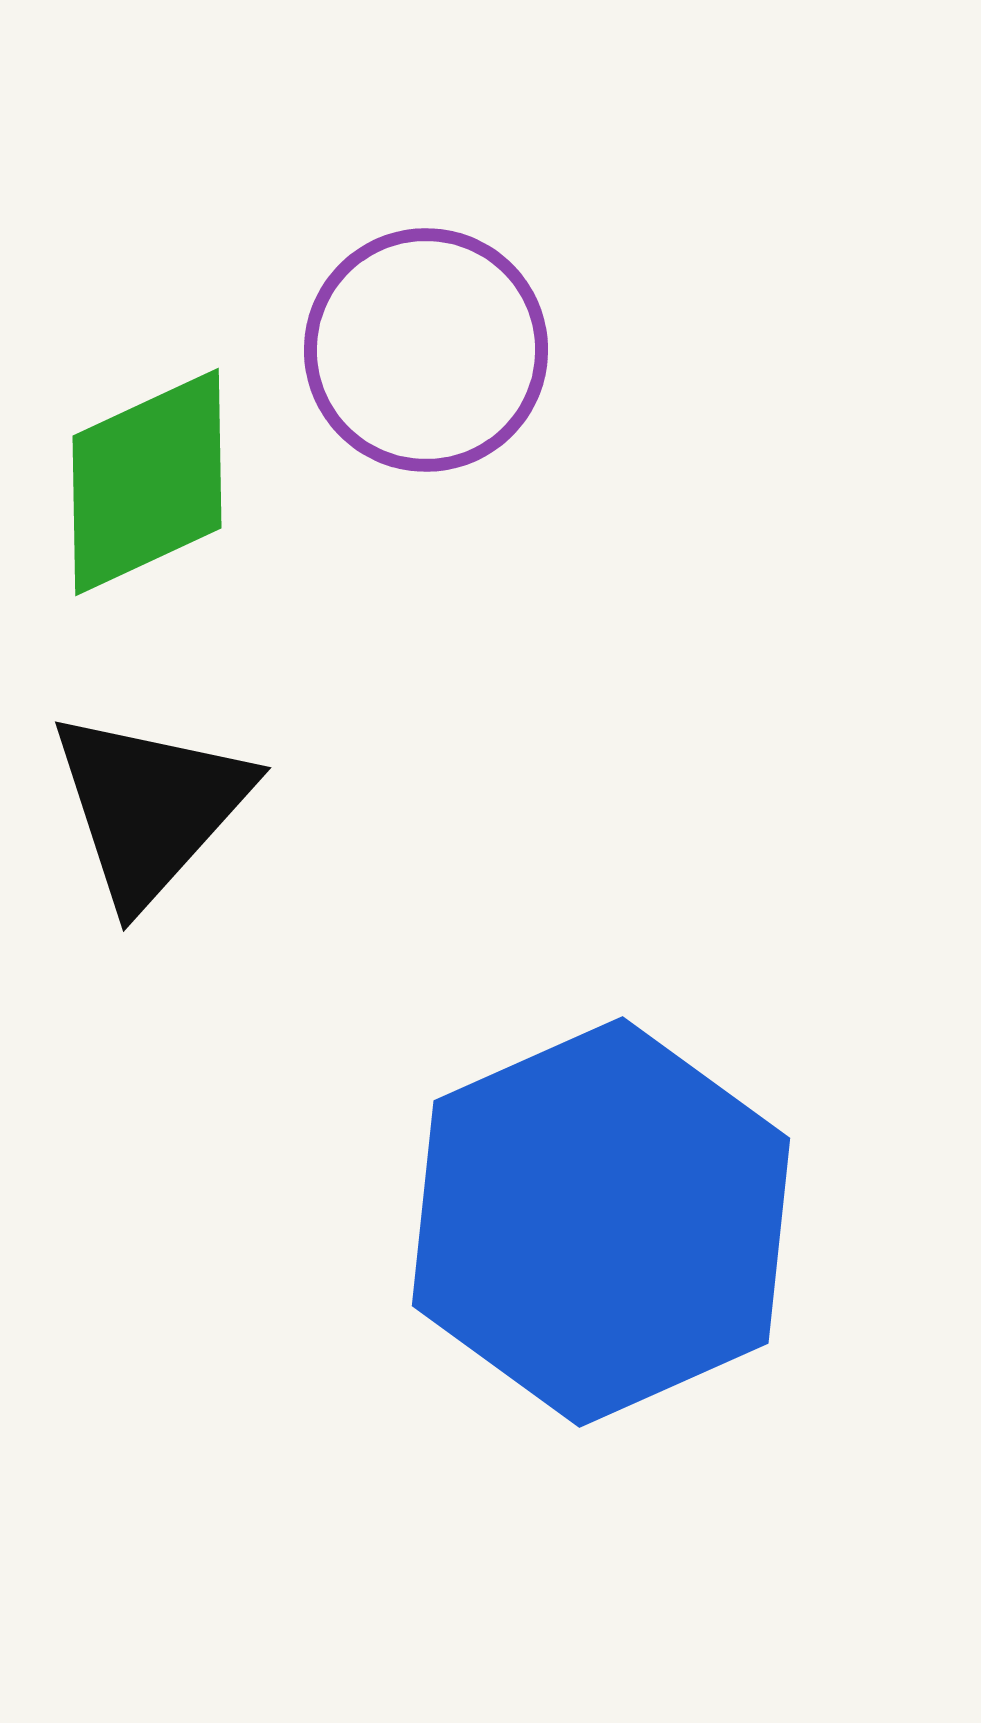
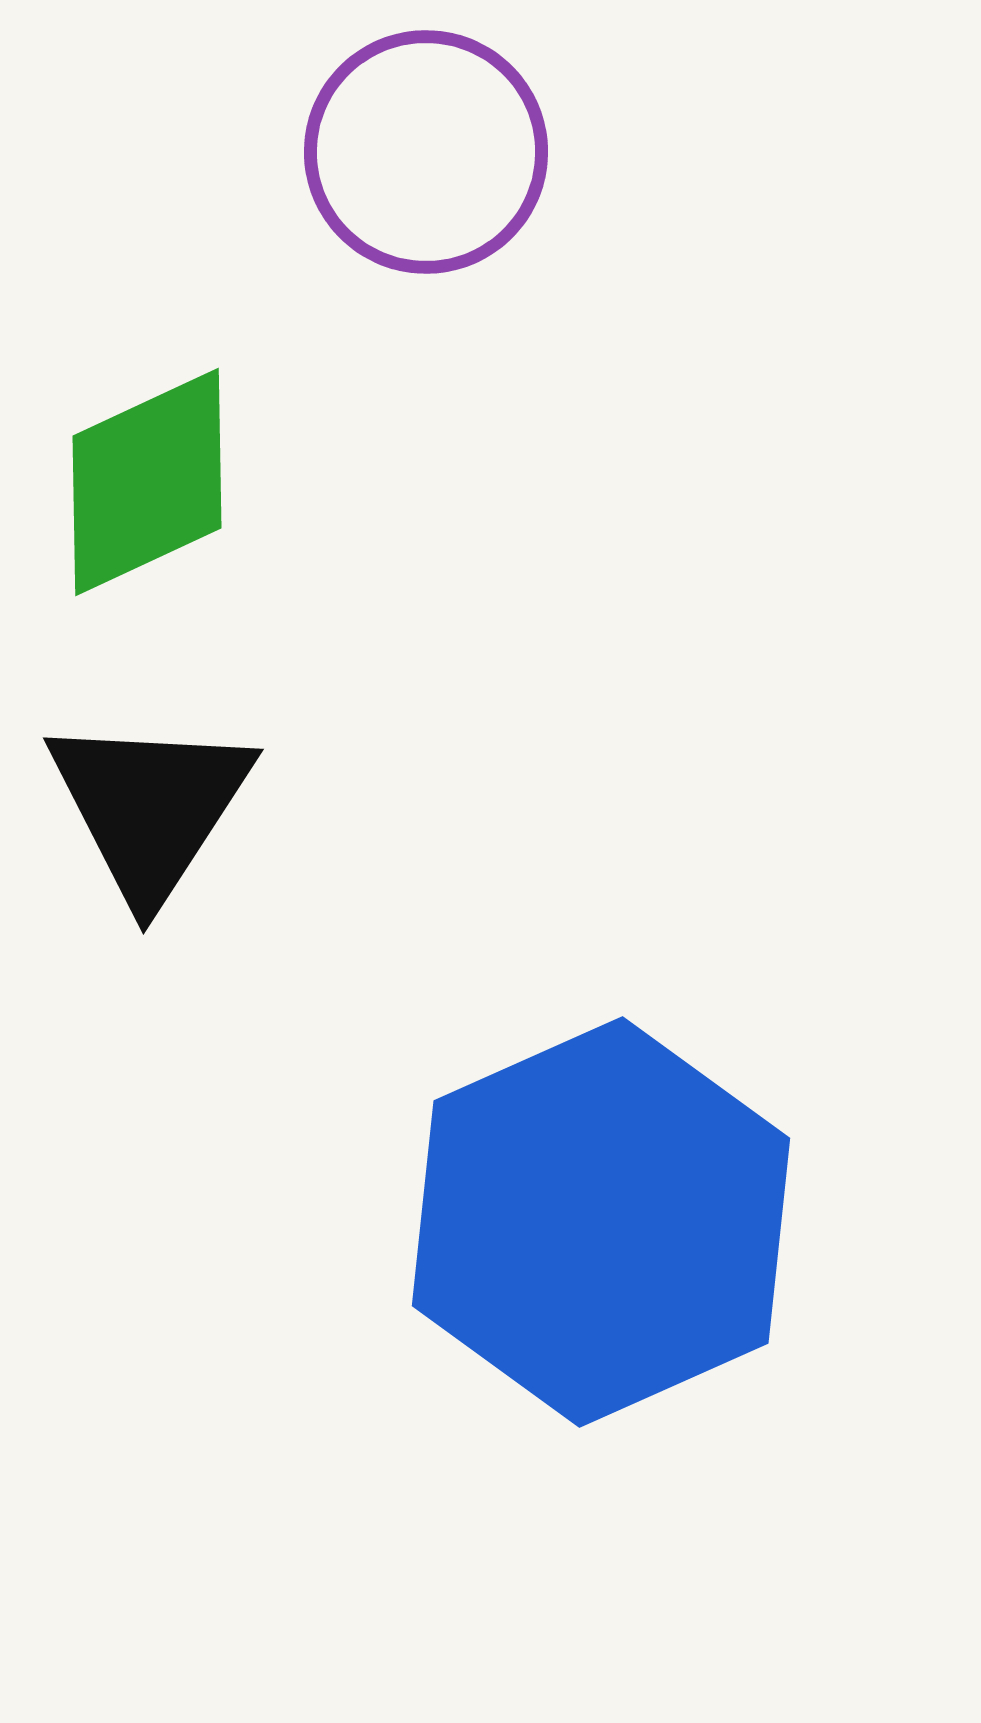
purple circle: moved 198 px up
black triangle: rotated 9 degrees counterclockwise
